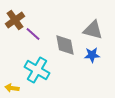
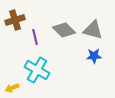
brown cross: rotated 18 degrees clockwise
purple line: moved 2 px right, 3 px down; rotated 35 degrees clockwise
gray diamond: moved 1 px left, 15 px up; rotated 35 degrees counterclockwise
blue star: moved 2 px right, 1 px down
yellow arrow: rotated 32 degrees counterclockwise
